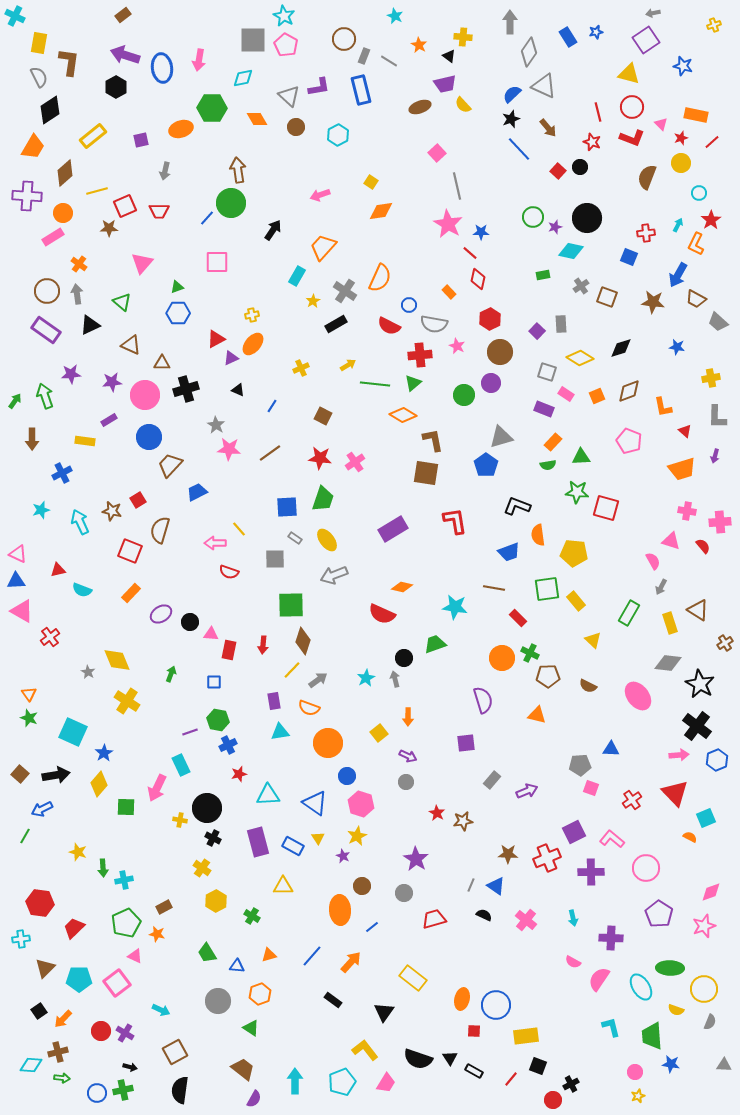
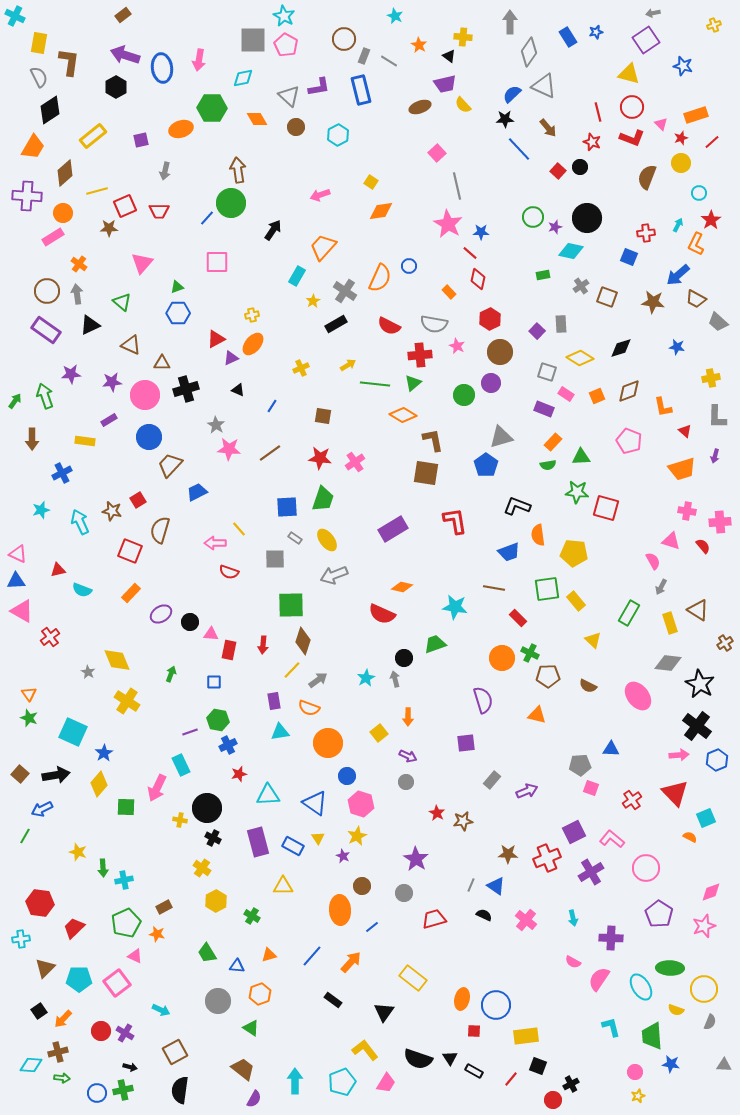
orange rectangle at (696, 115): rotated 30 degrees counterclockwise
black star at (511, 119): moved 6 px left; rotated 18 degrees clockwise
blue arrow at (678, 275): rotated 20 degrees clockwise
blue circle at (409, 305): moved 39 px up
brown square at (323, 416): rotated 18 degrees counterclockwise
purple cross at (591, 872): rotated 30 degrees counterclockwise
